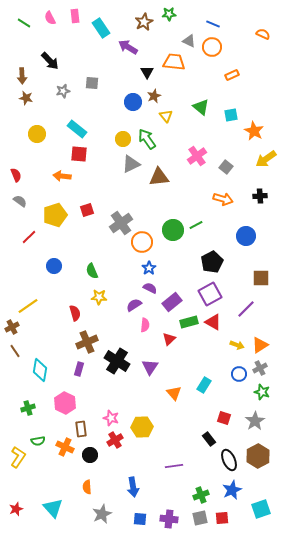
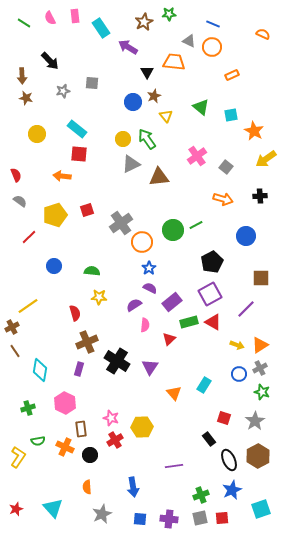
green semicircle at (92, 271): rotated 119 degrees clockwise
